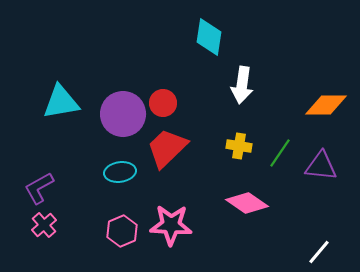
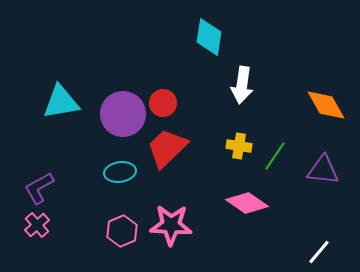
orange diamond: rotated 60 degrees clockwise
green line: moved 5 px left, 3 px down
purple triangle: moved 2 px right, 4 px down
pink cross: moved 7 px left
